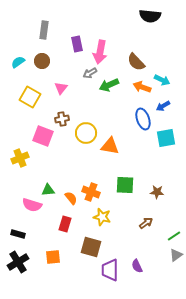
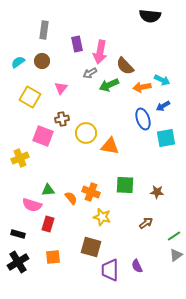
brown semicircle: moved 11 px left, 4 px down
orange arrow: rotated 30 degrees counterclockwise
red rectangle: moved 17 px left
